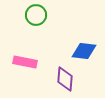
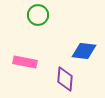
green circle: moved 2 px right
